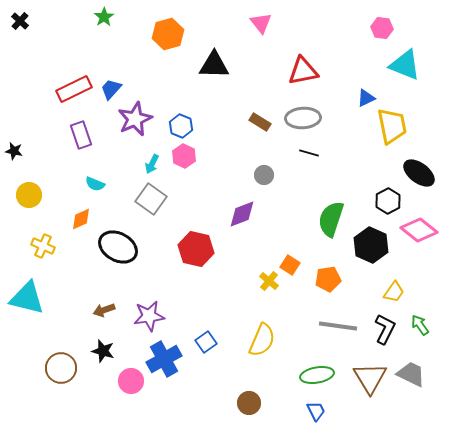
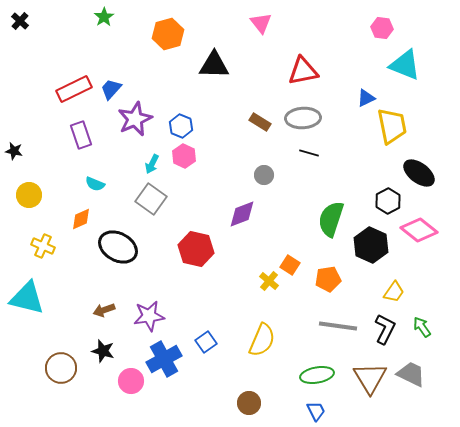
green arrow at (420, 325): moved 2 px right, 2 px down
